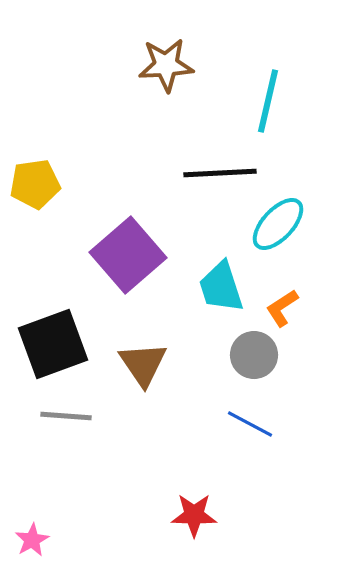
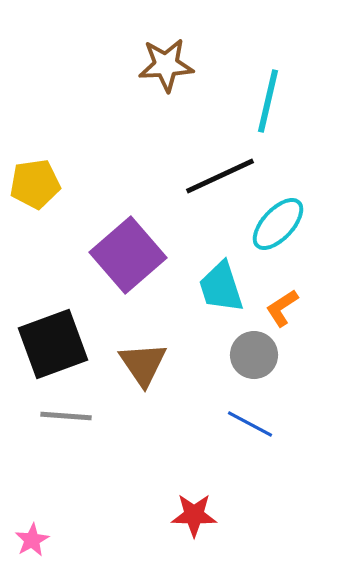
black line: moved 3 px down; rotated 22 degrees counterclockwise
